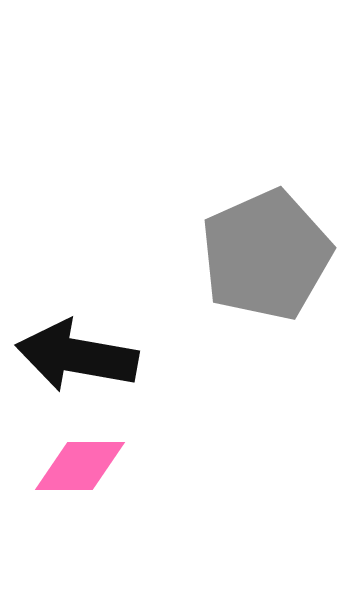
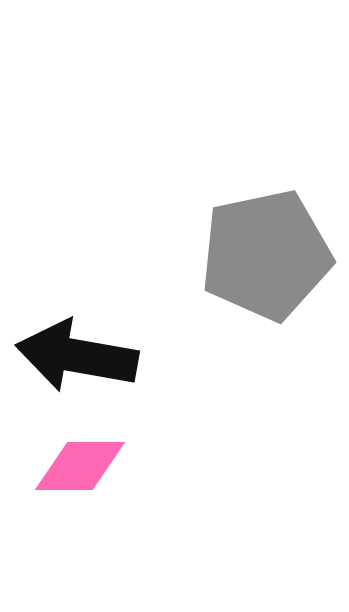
gray pentagon: rotated 12 degrees clockwise
